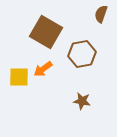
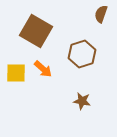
brown square: moved 10 px left, 1 px up
brown hexagon: rotated 8 degrees counterclockwise
orange arrow: rotated 102 degrees counterclockwise
yellow square: moved 3 px left, 4 px up
